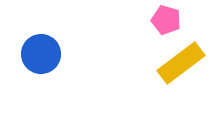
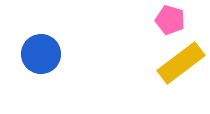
pink pentagon: moved 4 px right
